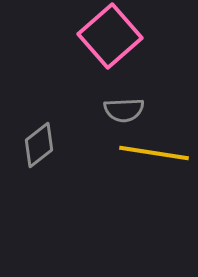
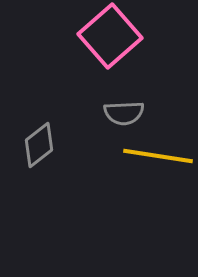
gray semicircle: moved 3 px down
yellow line: moved 4 px right, 3 px down
